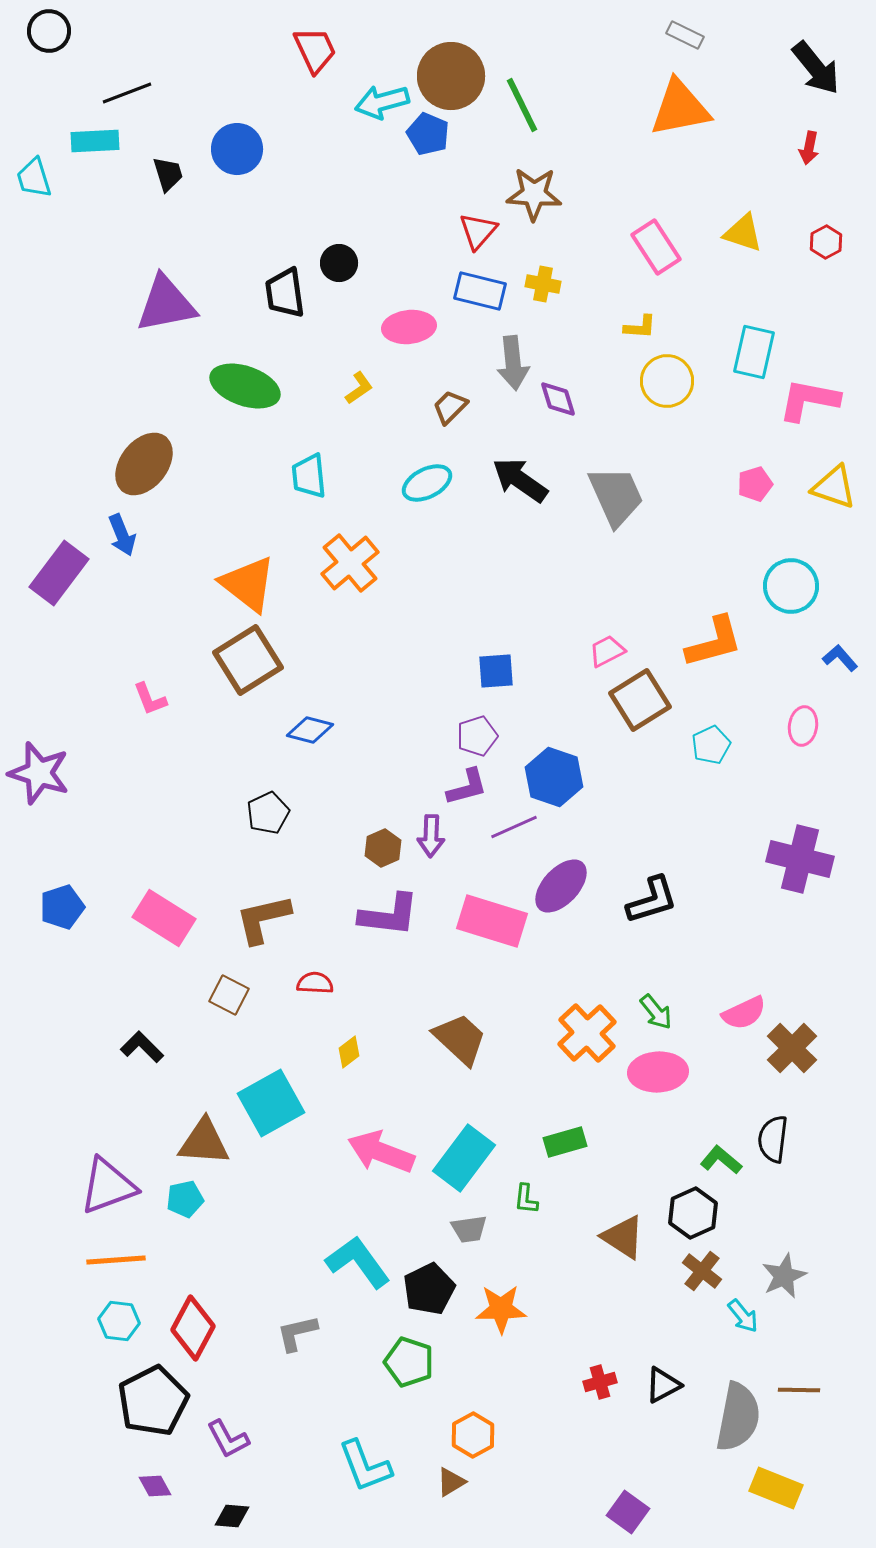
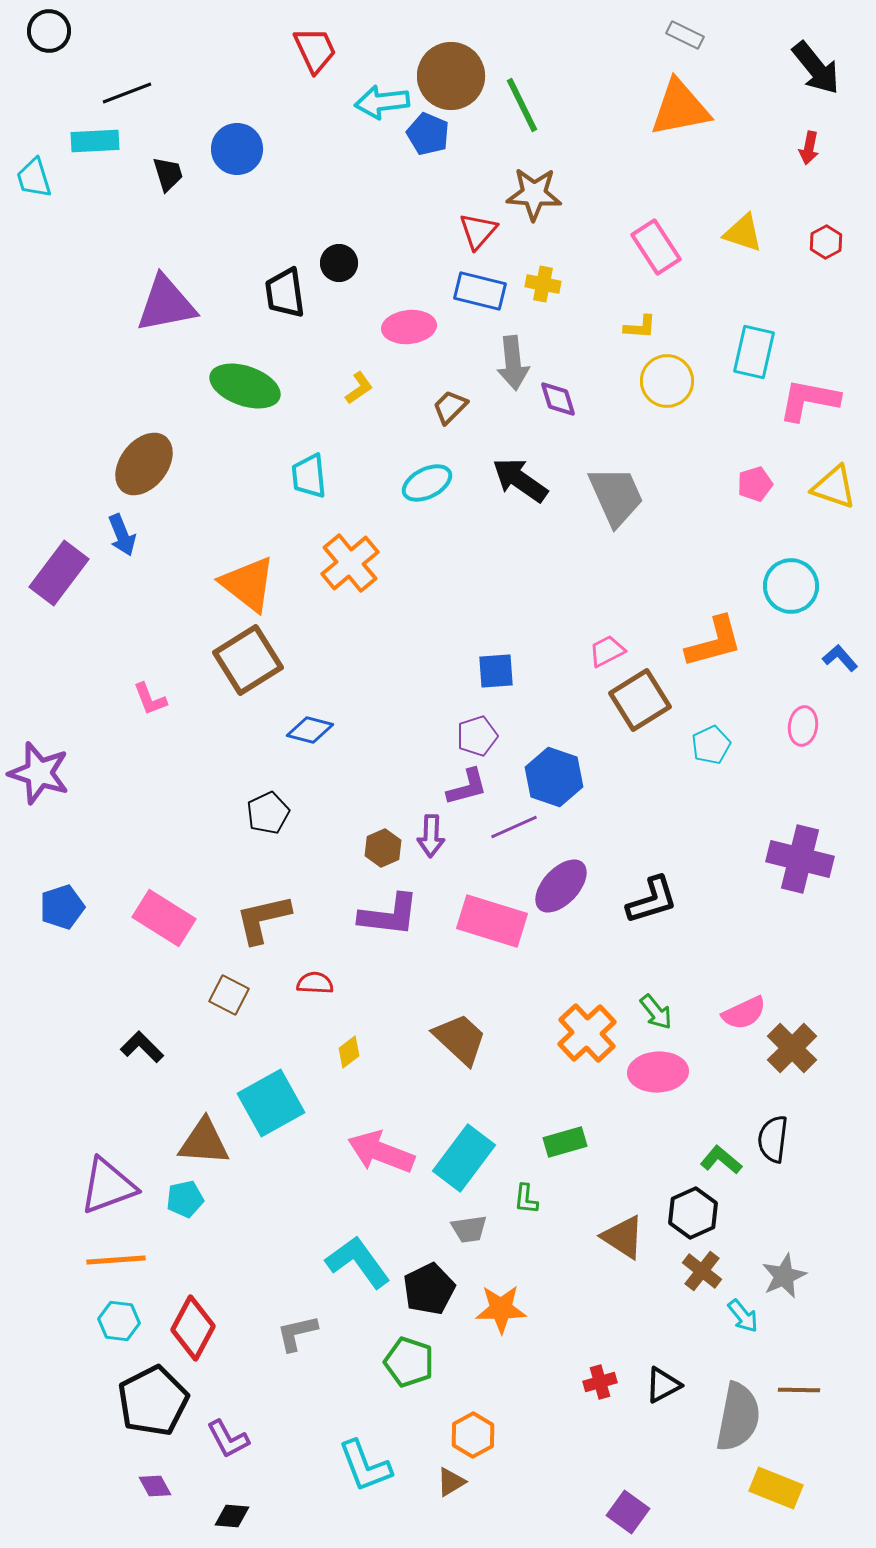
cyan arrow at (382, 102): rotated 8 degrees clockwise
